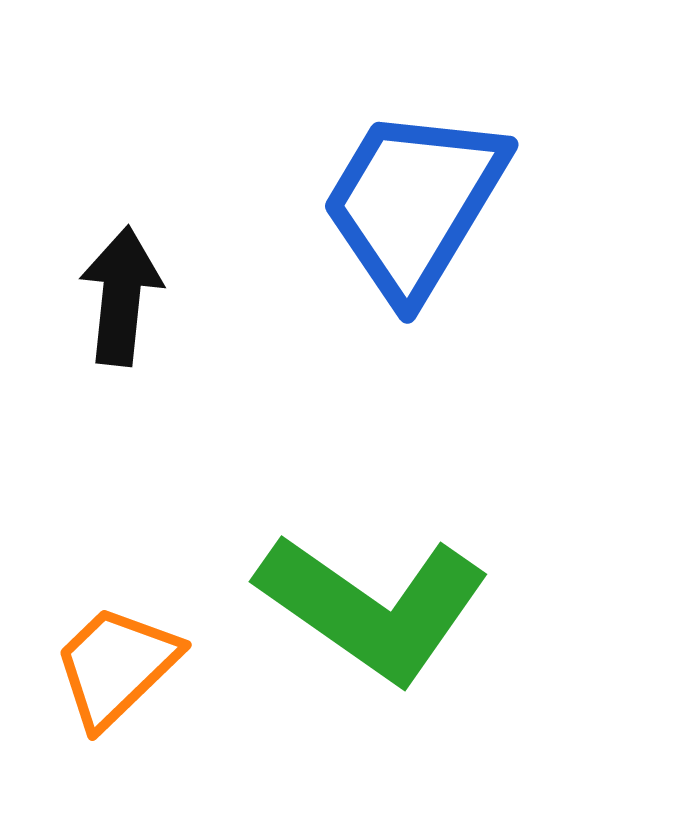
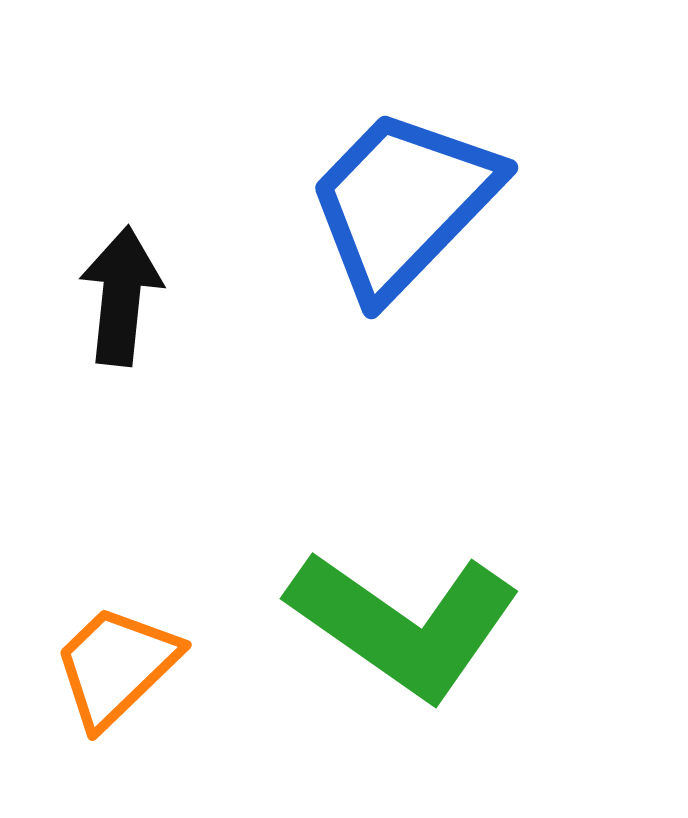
blue trapezoid: moved 11 px left; rotated 13 degrees clockwise
green L-shape: moved 31 px right, 17 px down
